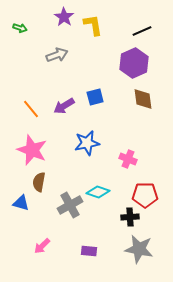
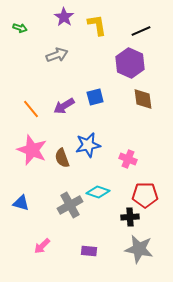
yellow L-shape: moved 4 px right
black line: moved 1 px left
purple hexagon: moved 4 px left; rotated 12 degrees counterclockwise
blue star: moved 1 px right, 2 px down
brown semicircle: moved 23 px right, 24 px up; rotated 30 degrees counterclockwise
